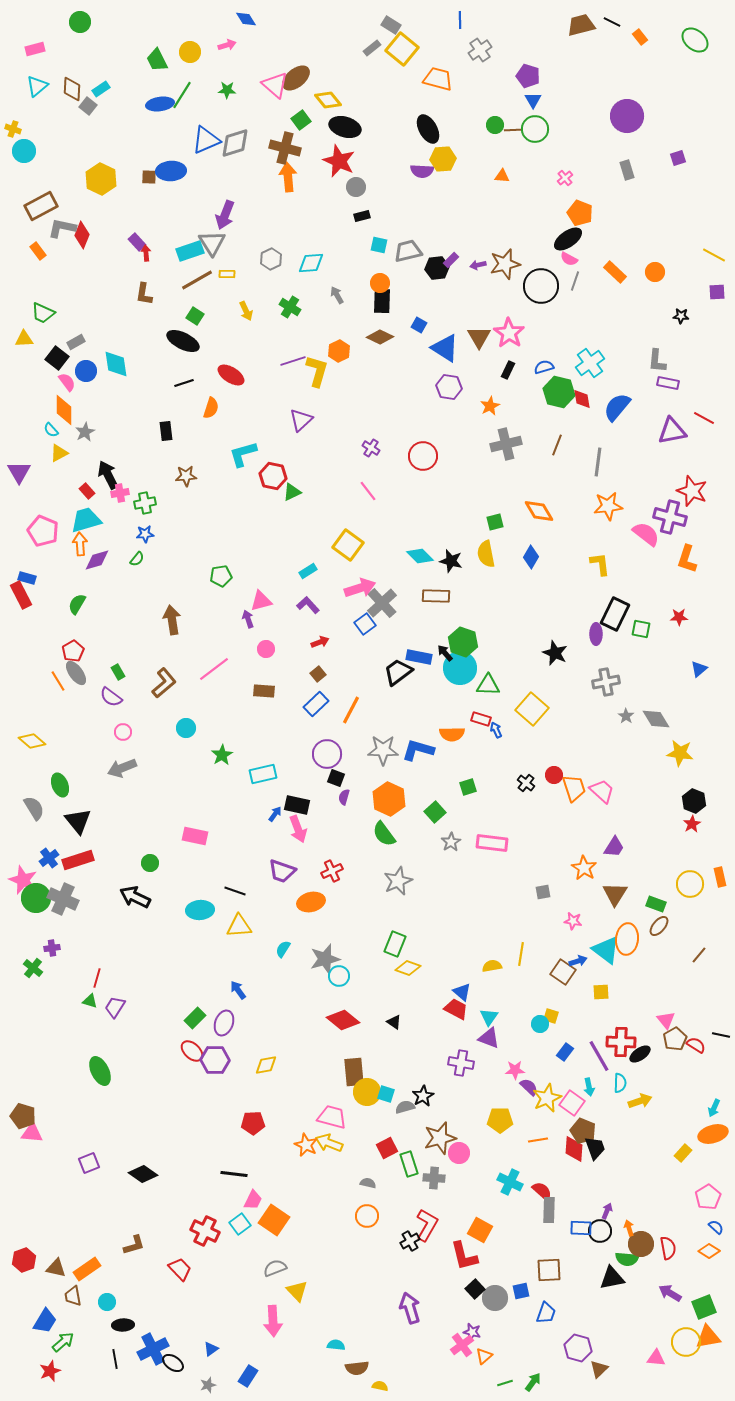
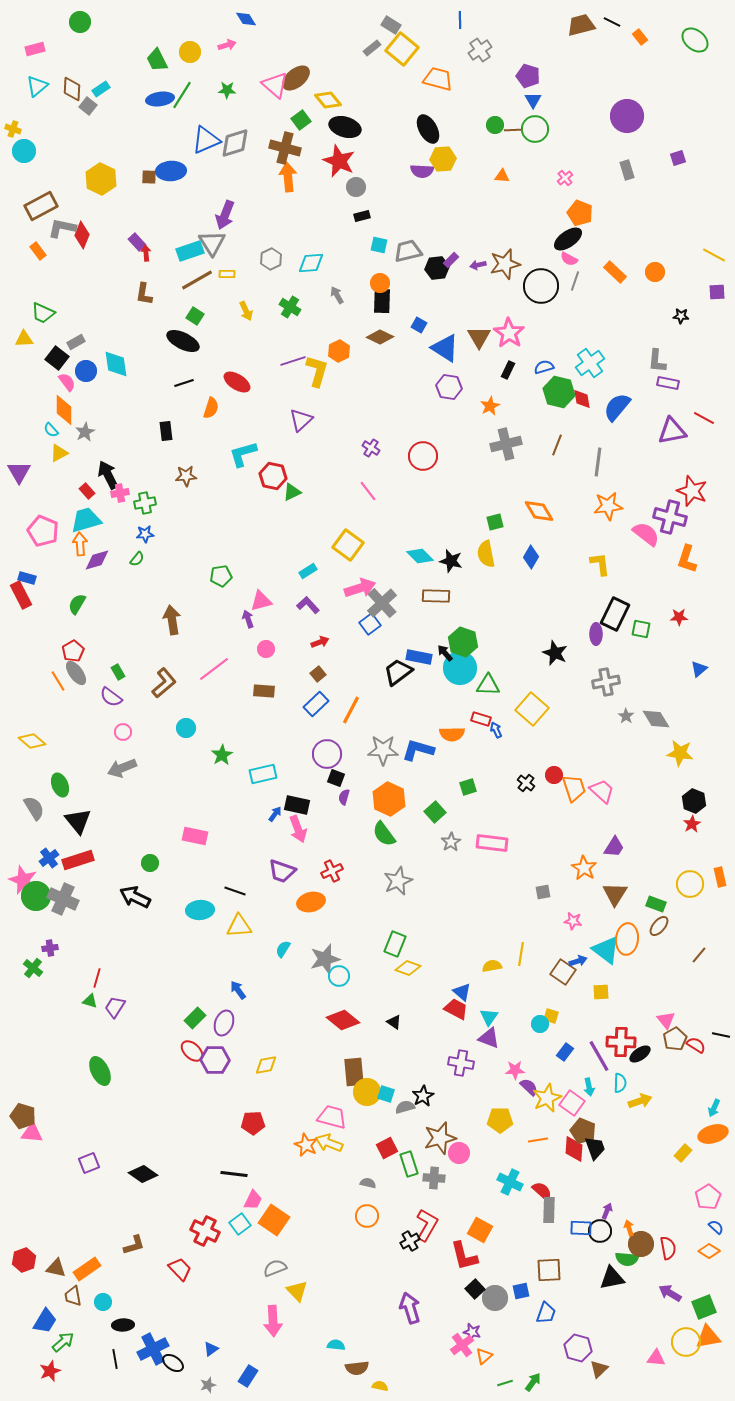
blue ellipse at (160, 104): moved 5 px up
red ellipse at (231, 375): moved 6 px right, 7 px down
blue square at (365, 624): moved 5 px right
green circle at (36, 898): moved 2 px up
purple cross at (52, 948): moved 2 px left
cyan circle at (107, 1302): moved 4 px left
